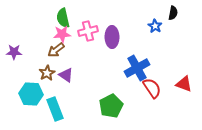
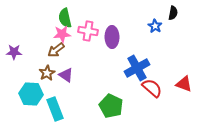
green semicircle: moved 2 px right
pink cross: rotated 24 degrees clockwise
red semicircle: rotated 15 degrees counterclockwise
green pentagon: rotated 20 degrees counterclockwise
